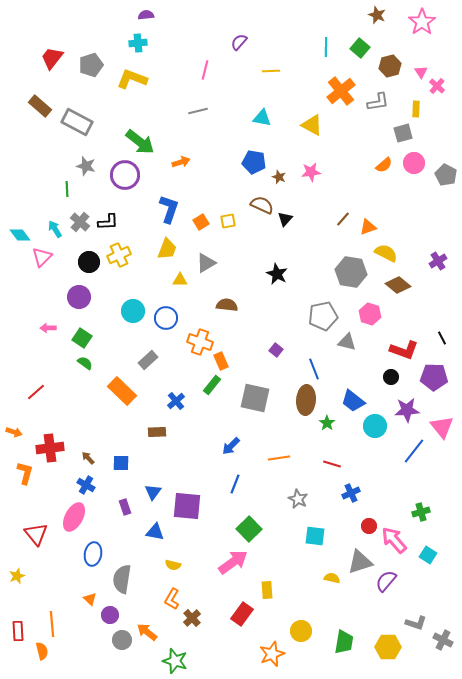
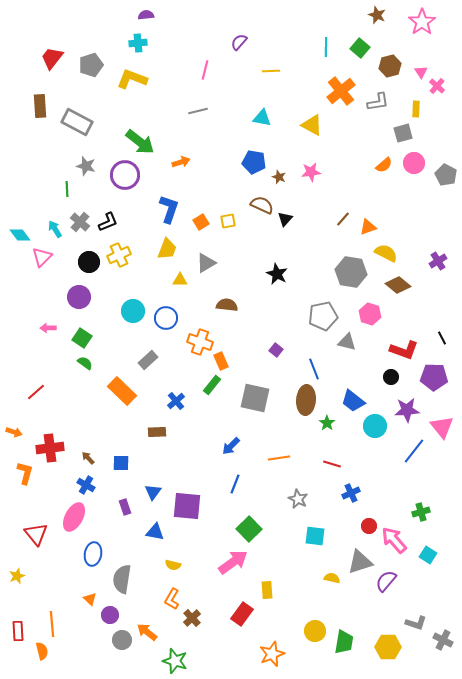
brown rectangle at (40, 106): rotated 45 degrees clockwise
black L-shape at (108, 222): rotated 20 degrees counterclockwise
yellow circle at (301, 631): moved 14 px right
